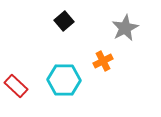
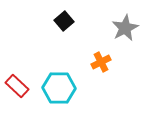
orange cross: moved 2 px left, 1 px down
cyan hexagon: moved 5 px left, 8 px down
red rectangle: moved 1 px right
